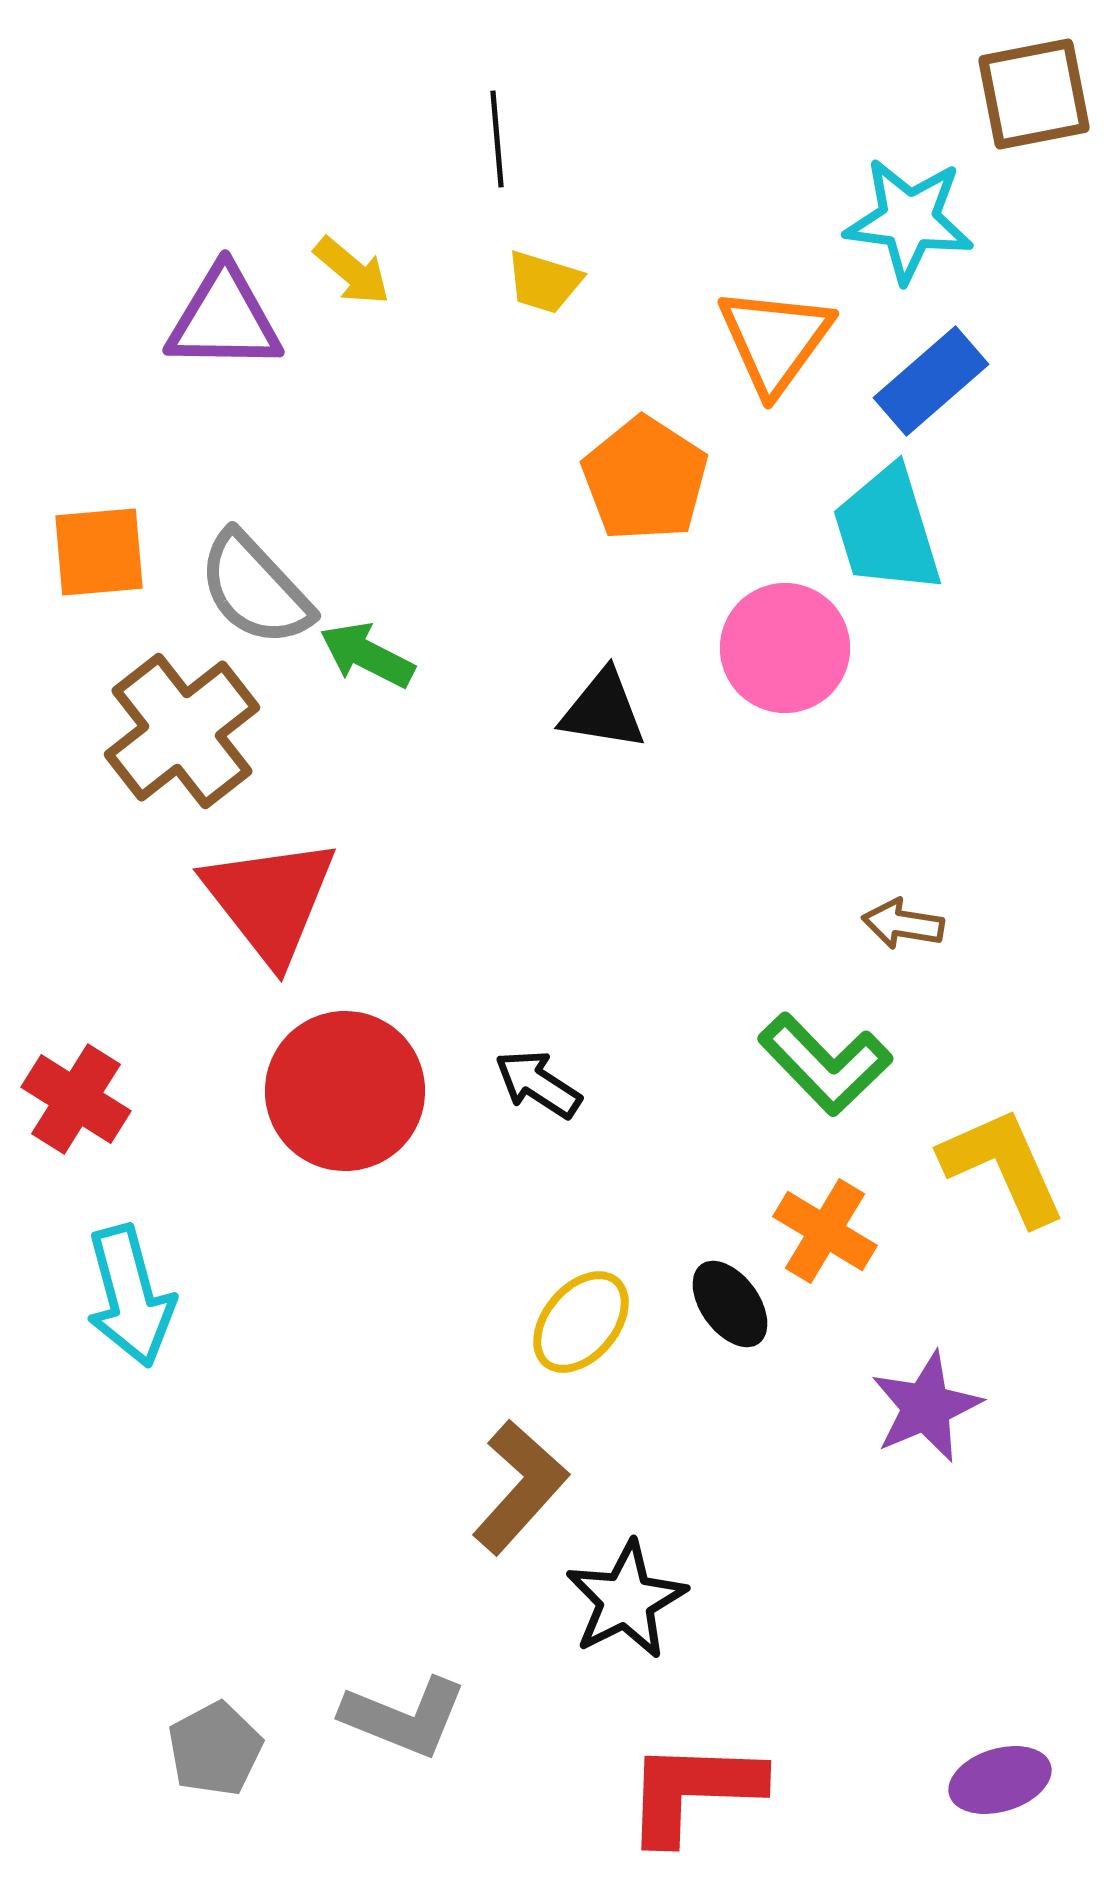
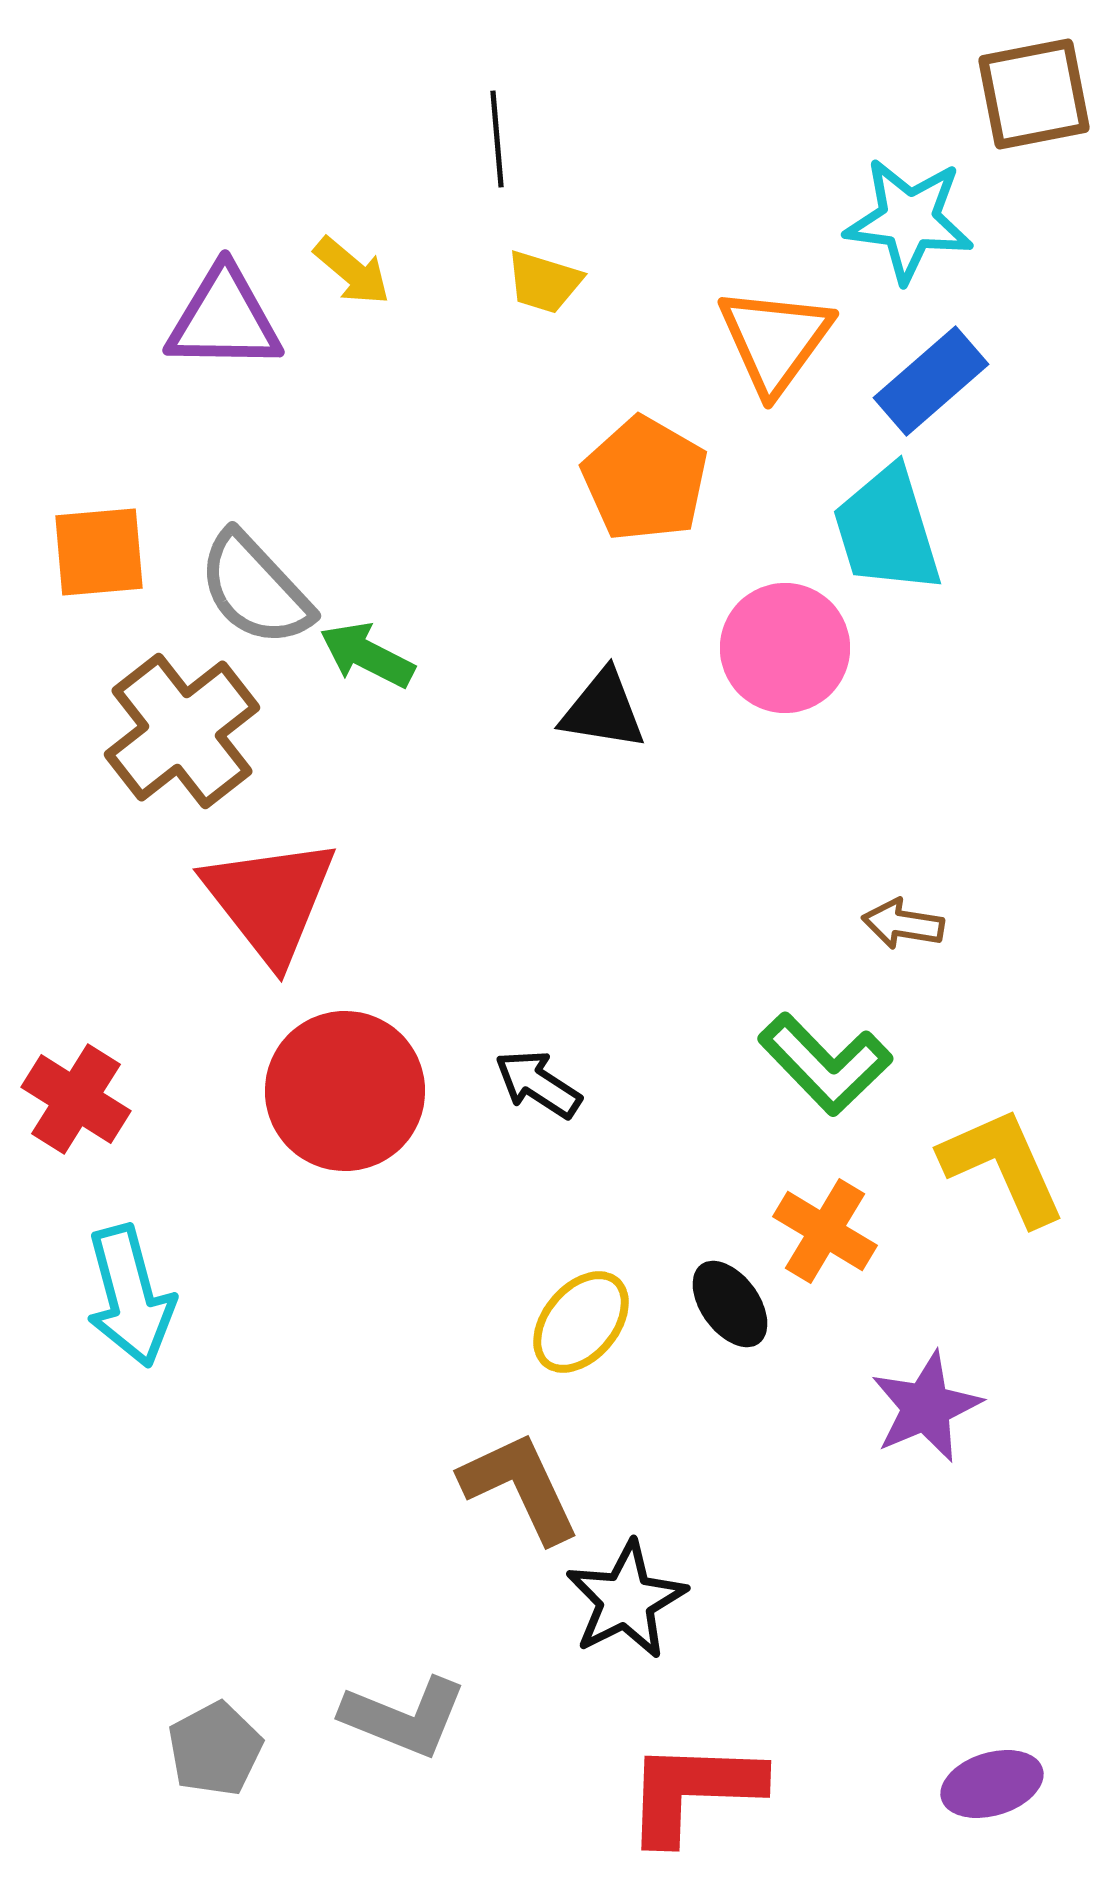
orange pentagon: rotated 3 degrees counterclockwise
brown L-shape: rotated 67 degrees counterclockwise
purple ellipse: moved 8 px left, 4 px down
